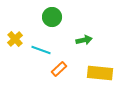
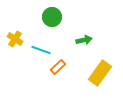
yellow cross: rotated 14 degrees counterclockwise
orange rectangle: moved 1 px left, 2 px up
yellow rectangle: rotated 60 degrees counterclockwise
